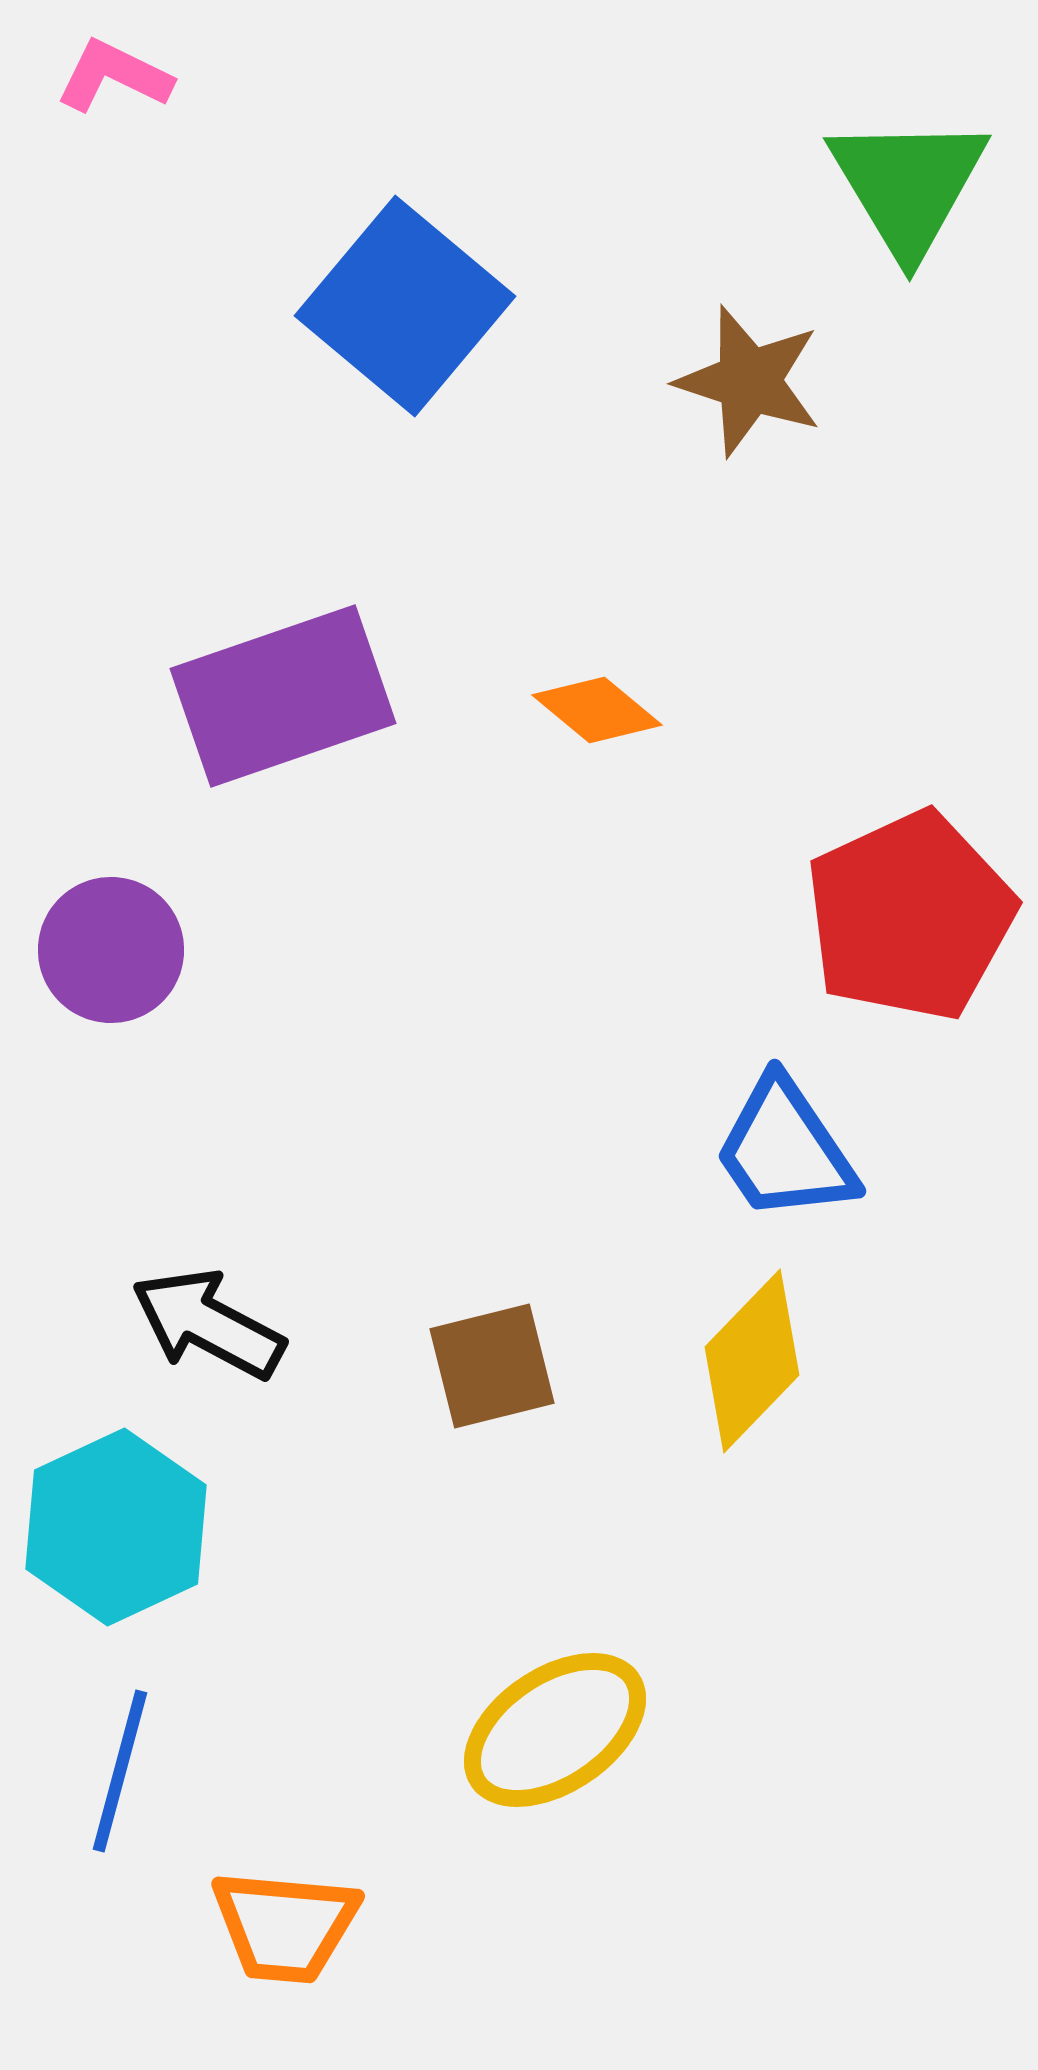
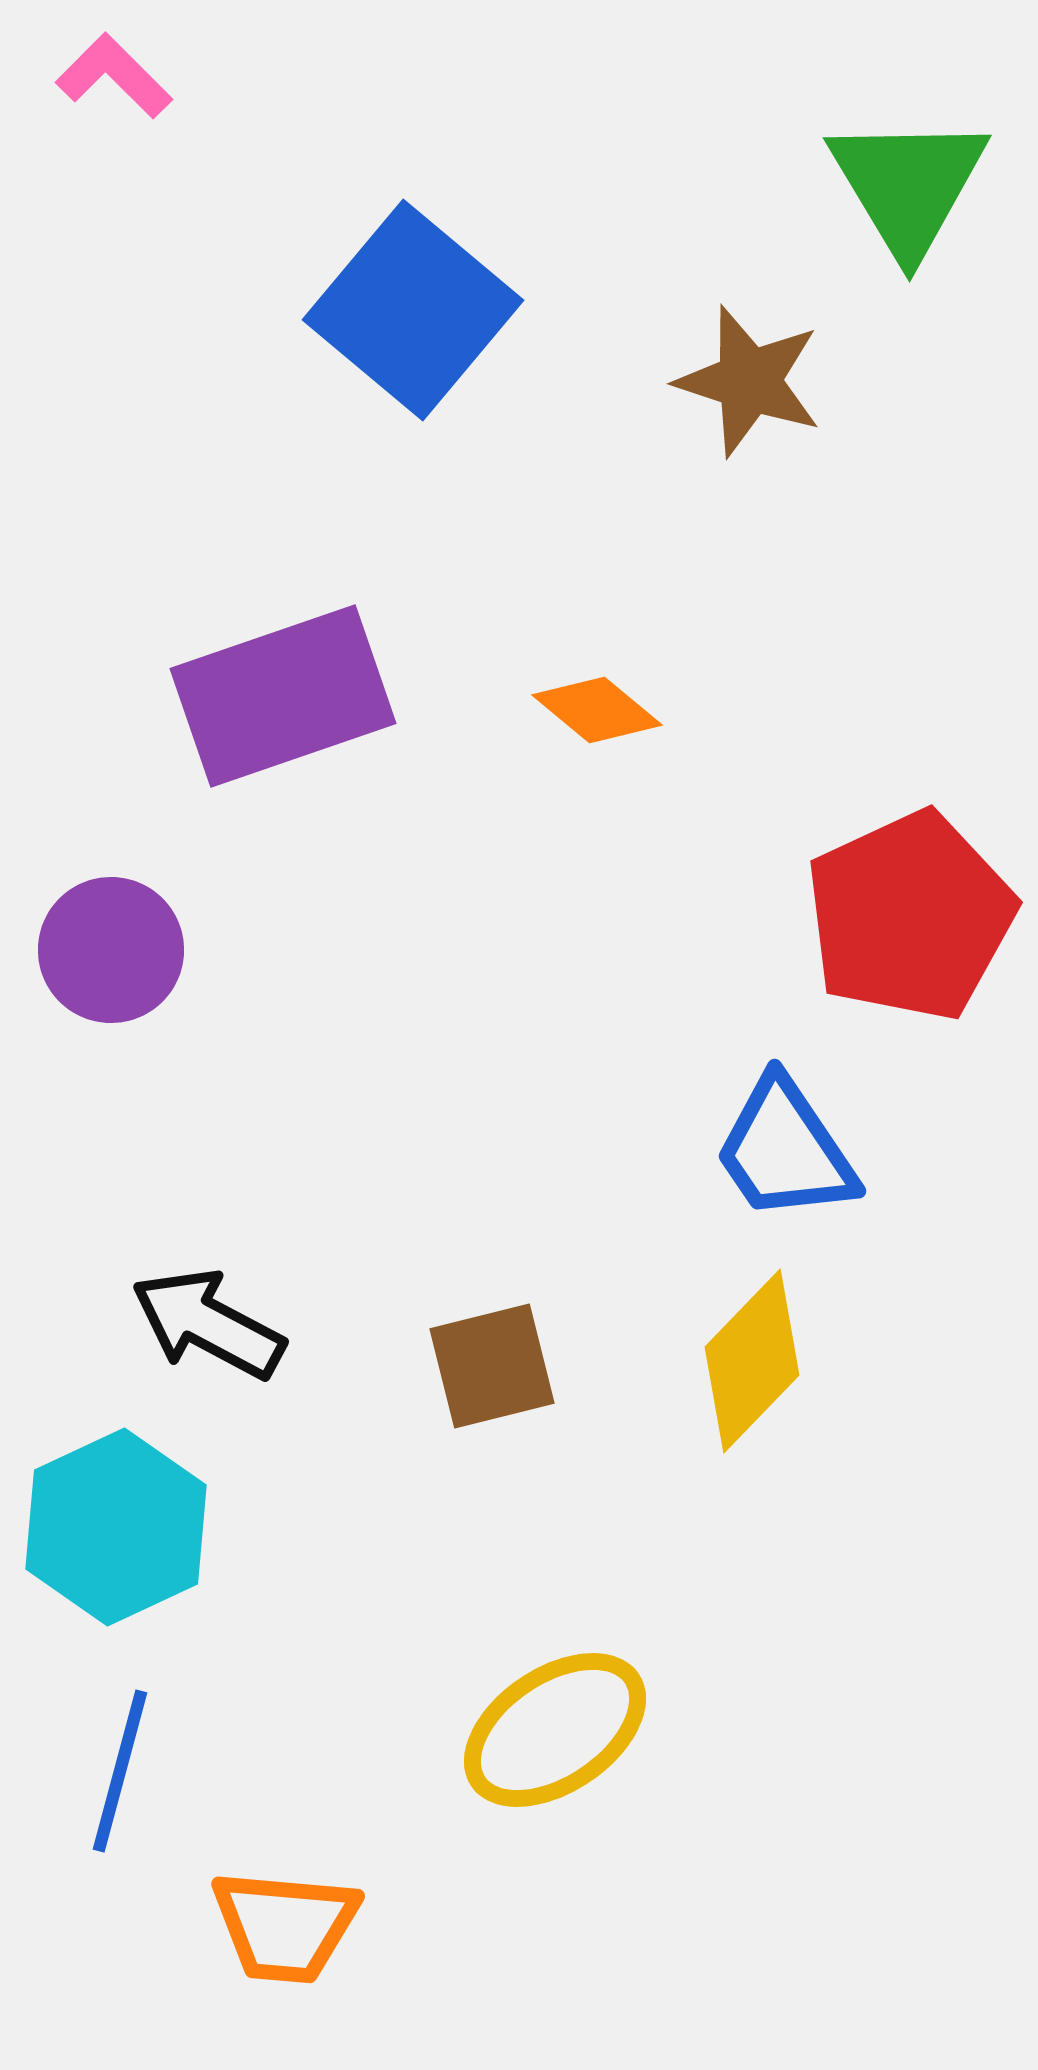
pink L-shape: rotated 19 degrees clockwise
blue square: moved 8 px right, 4 px down
